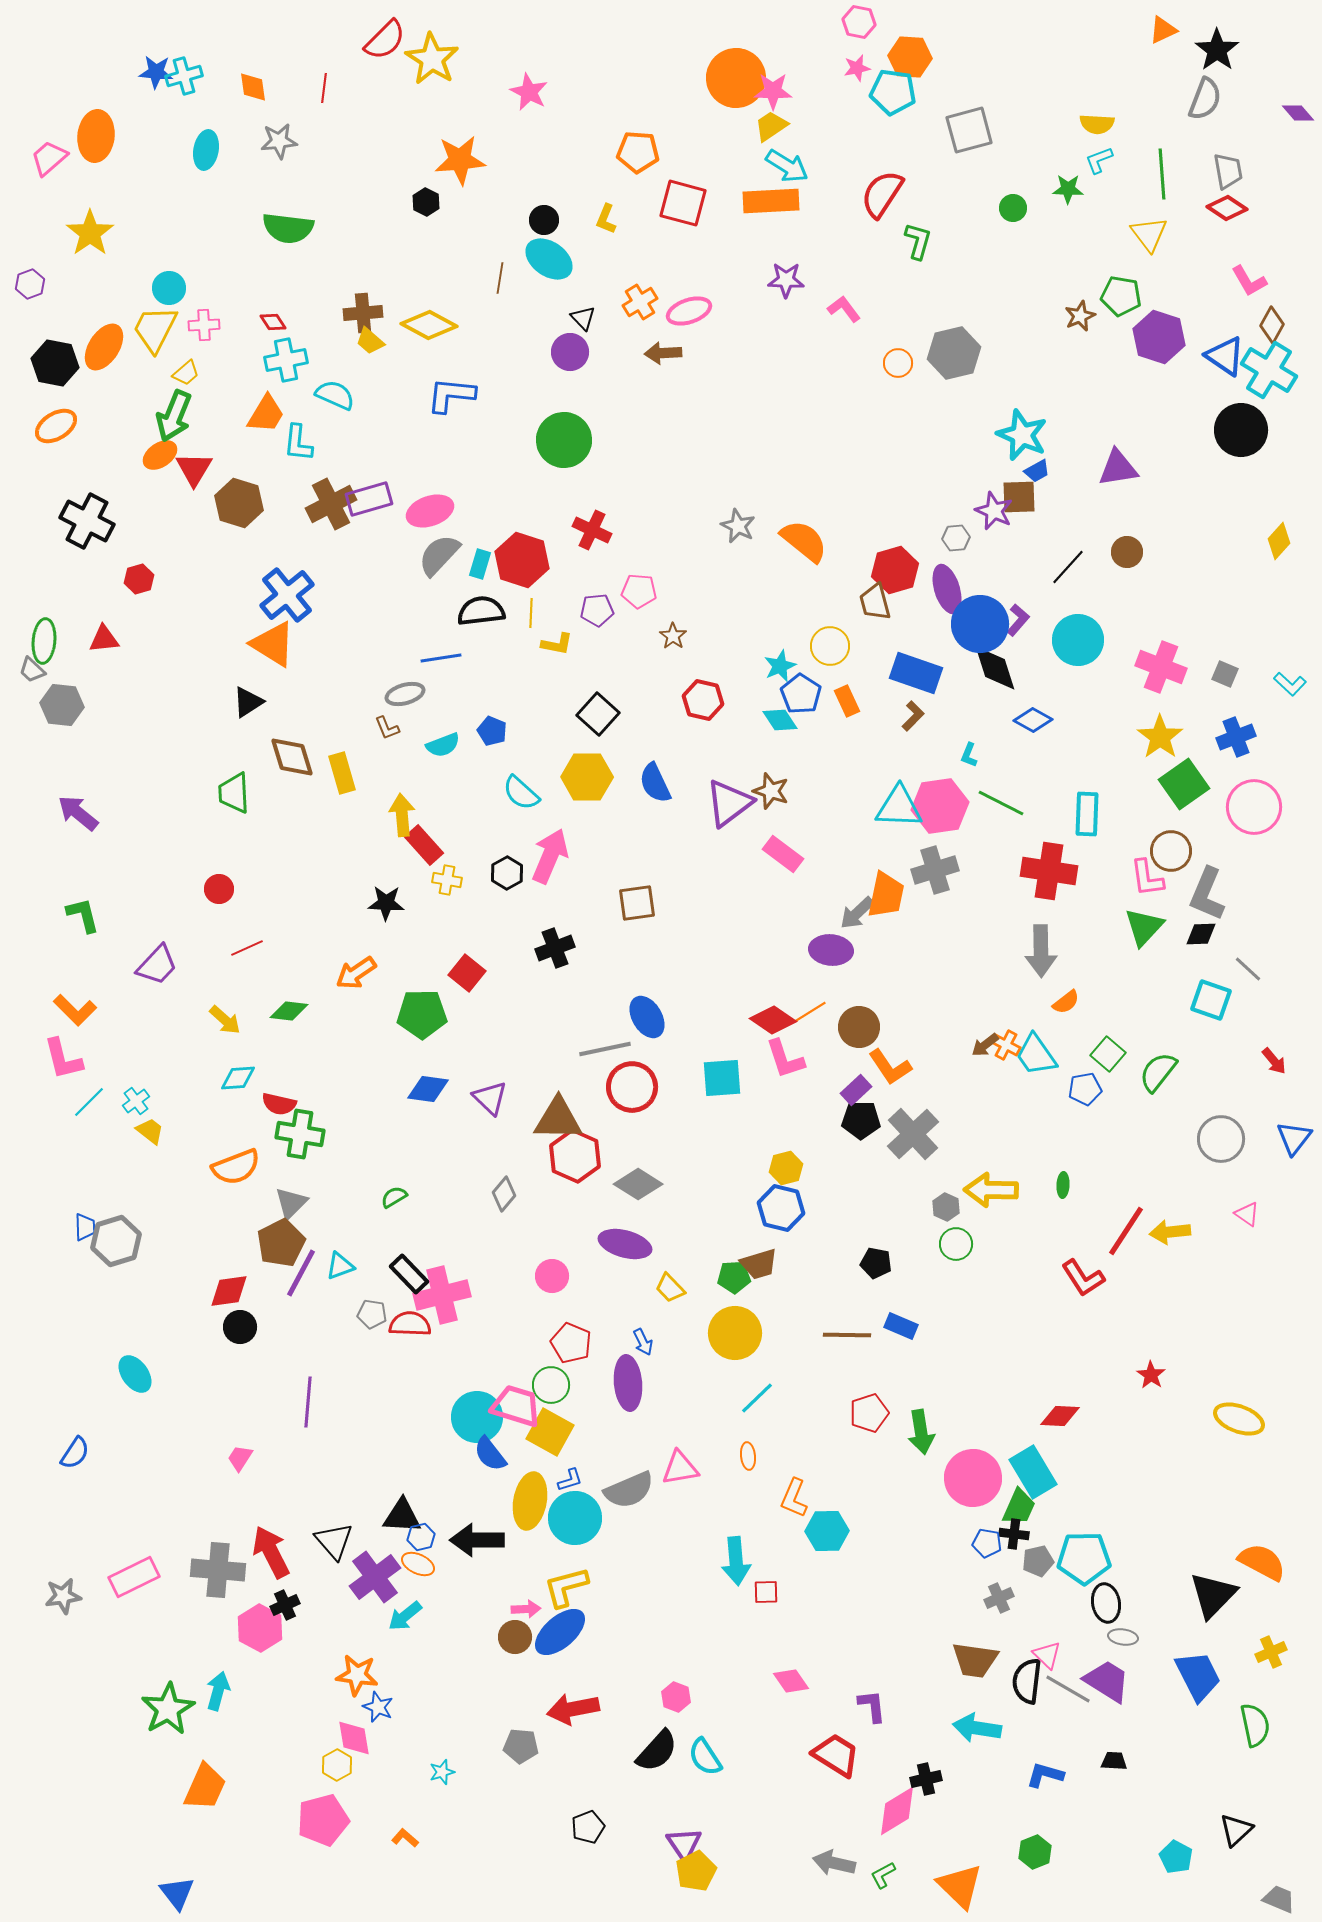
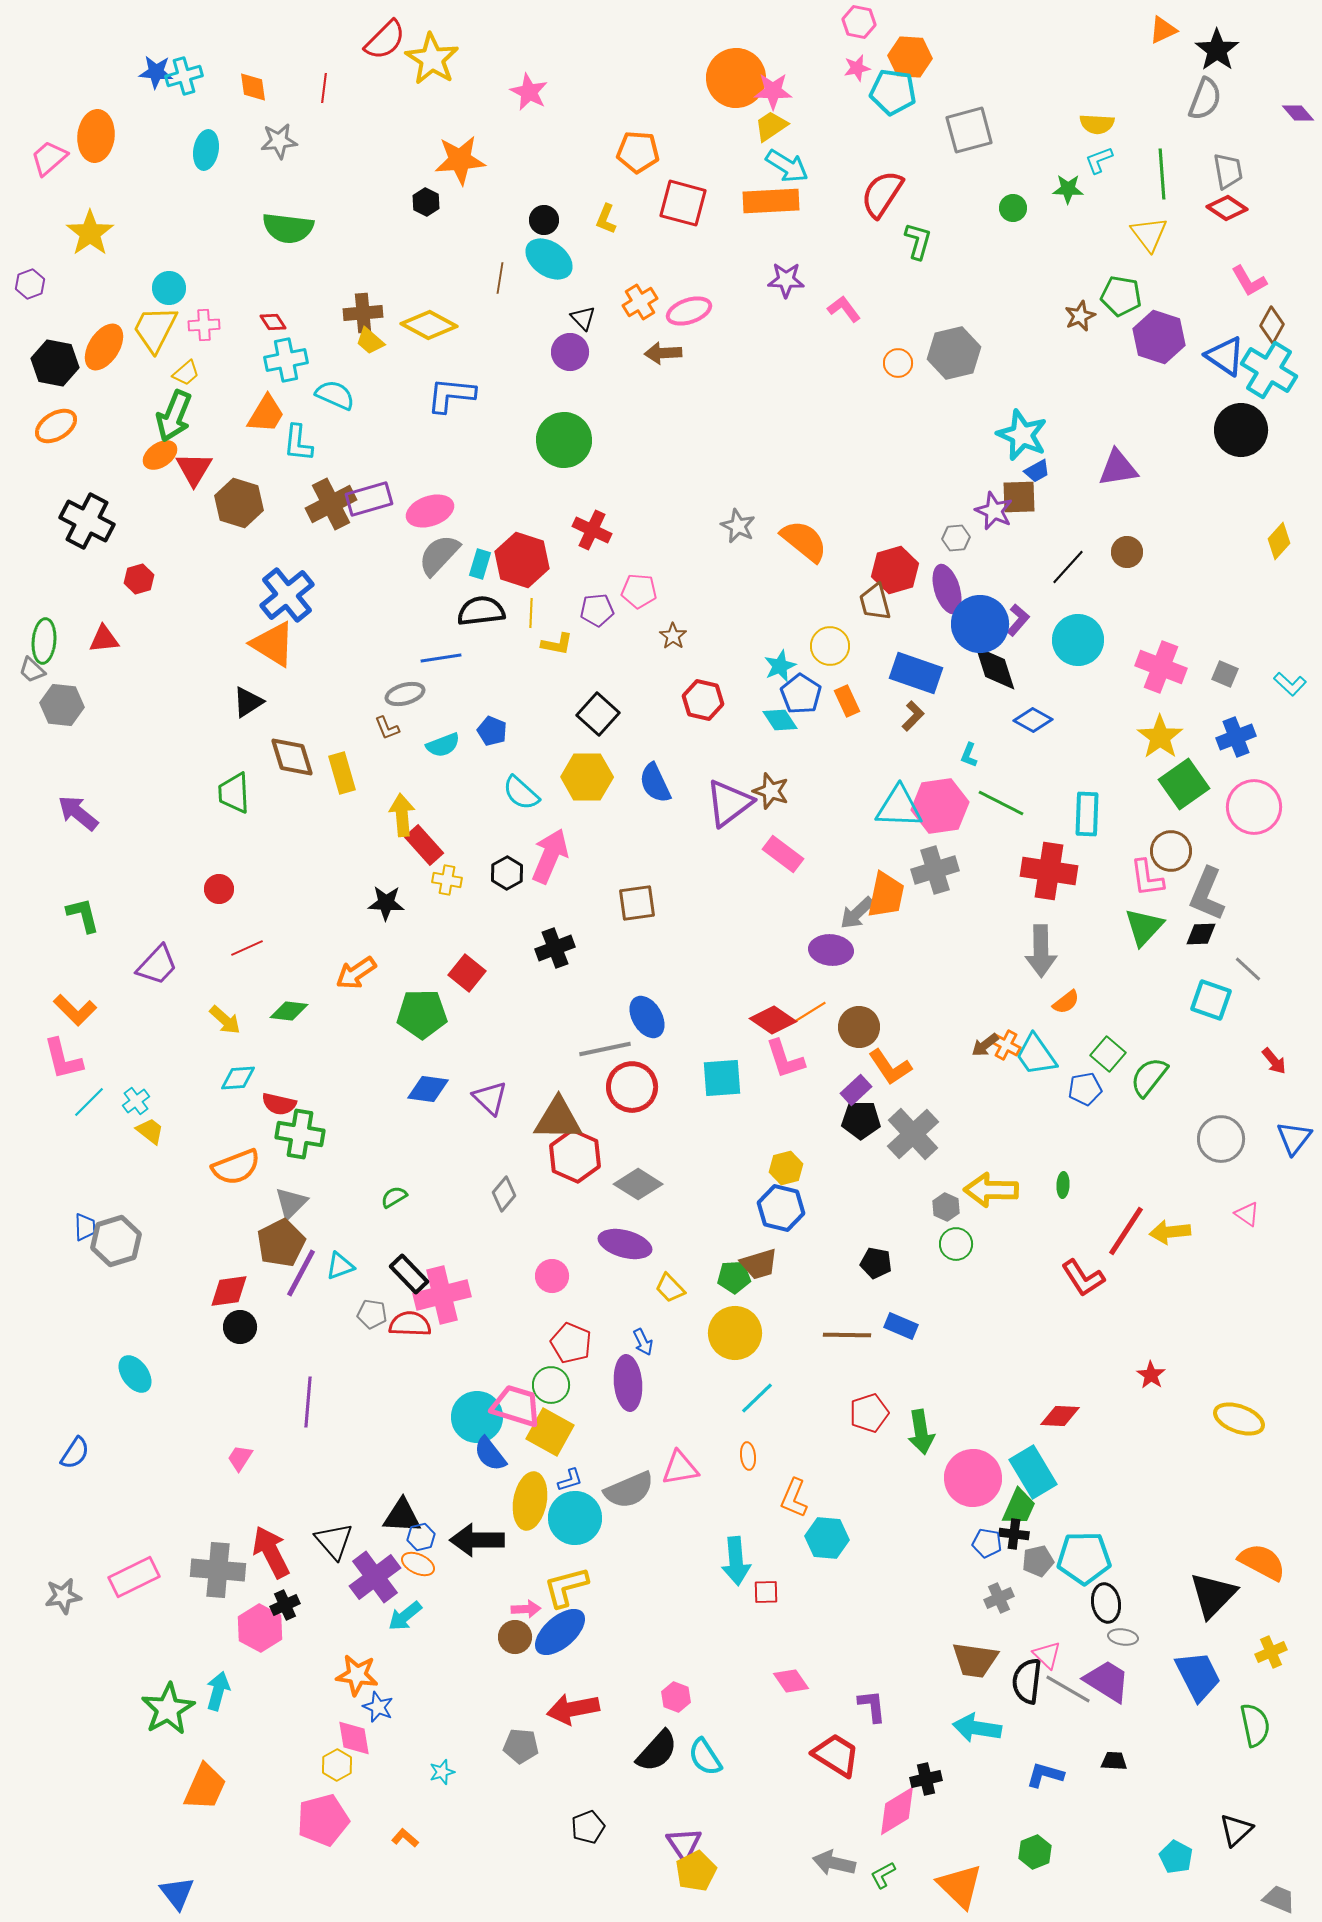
green semicircle at (1158, 1072): moved 9 px left, 5 px down
cyan hexagon at (827, 1531): moved 7 px down; rotated 6 degrees clockwise
